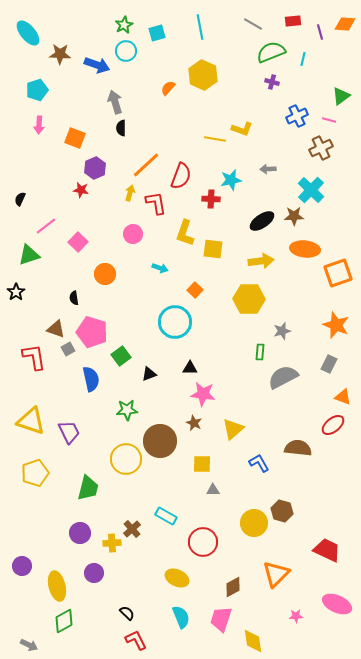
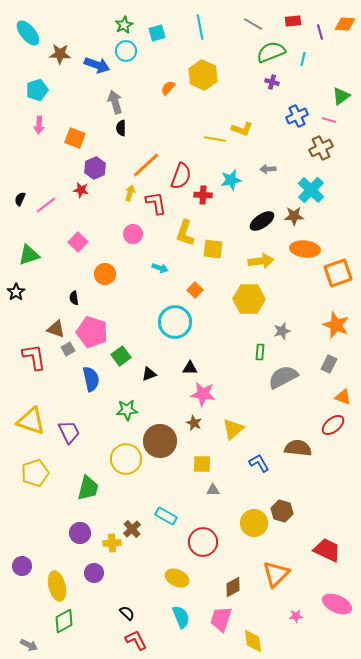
red cross at (211, 199): moved 8 px left, 4 px up
pink line at (46, 226): moved 21 px up
